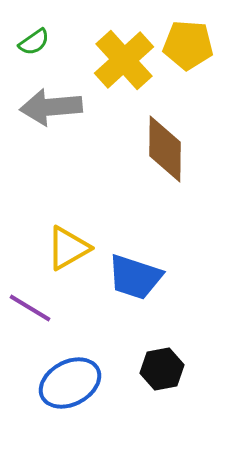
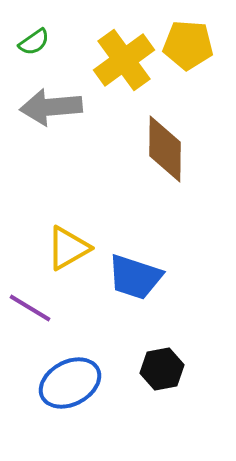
yellow cross: rotated 6 degrees clockwise
